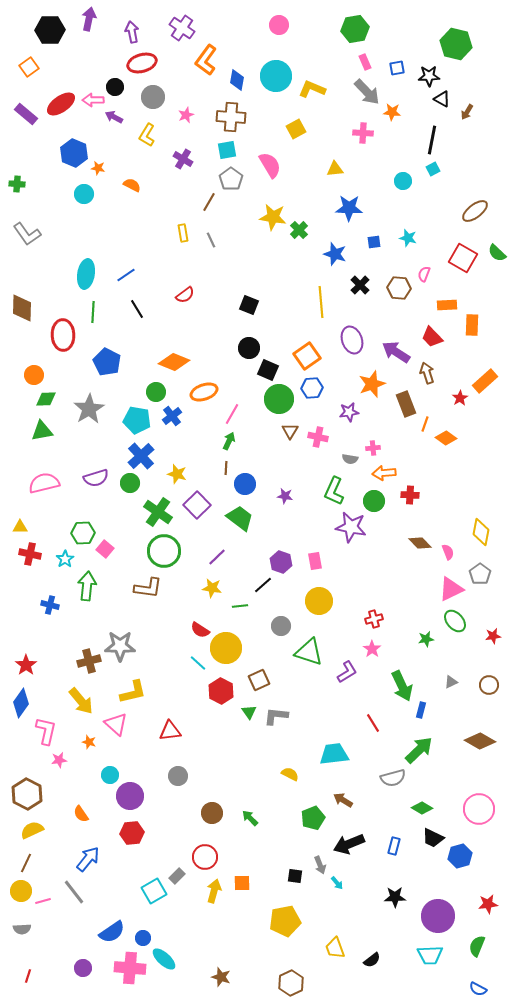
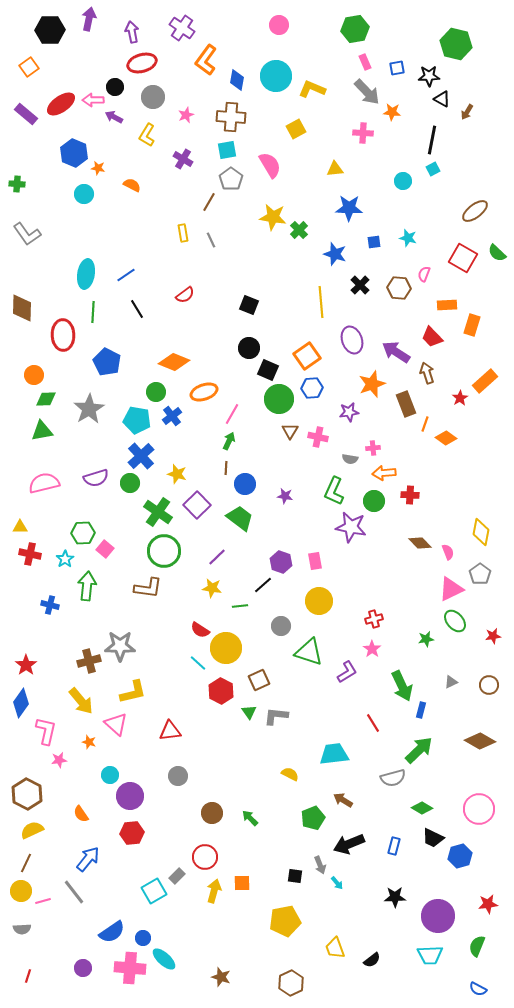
orange rectangle at (472, 325): rotated 15 degrees clockwise
